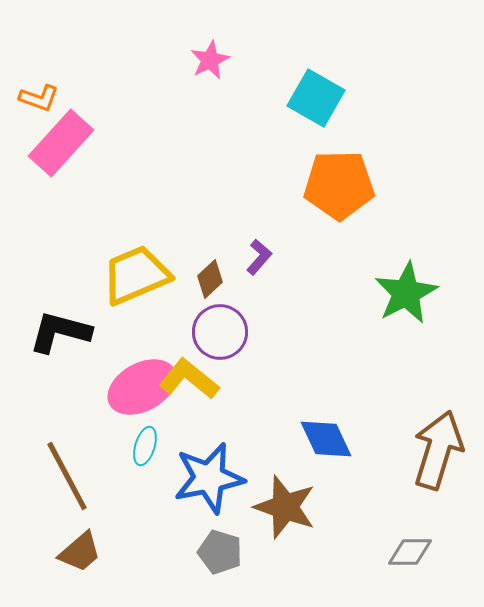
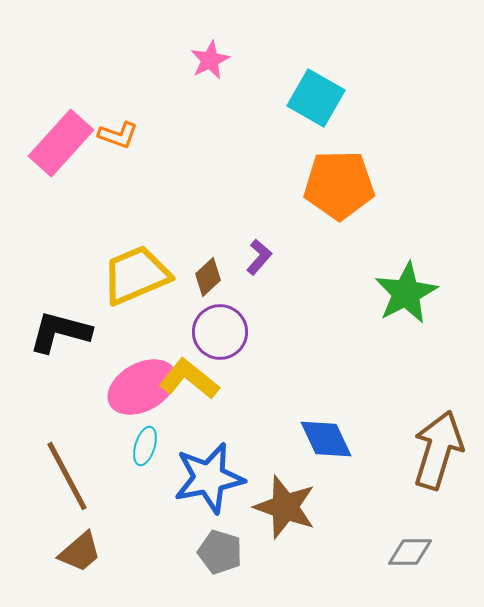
orange L-shape: moved 79 px right, 37 px down
brown diamond: moved 2 px left, 2 px up
